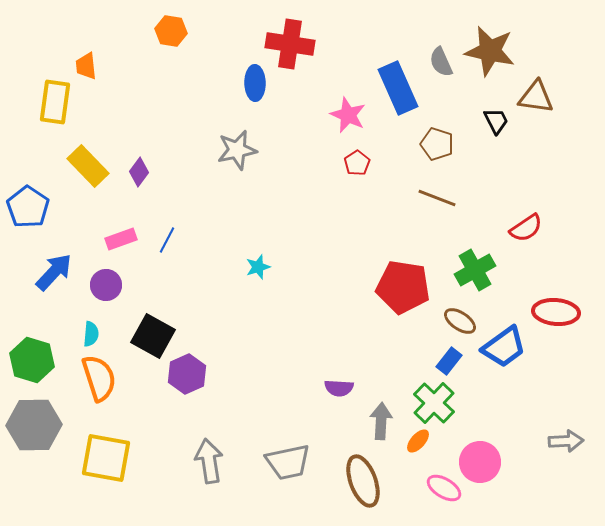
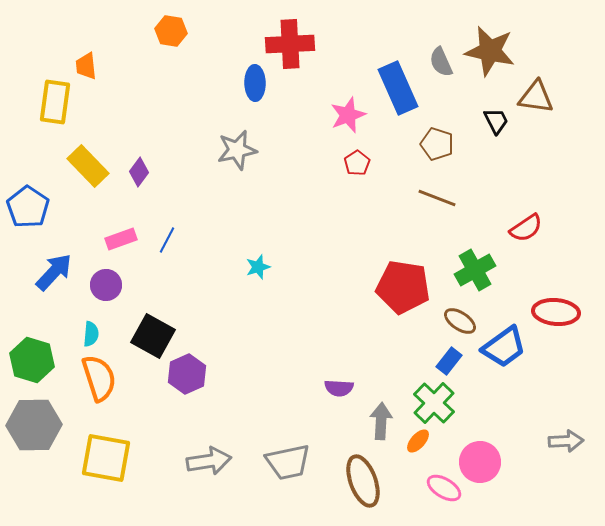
red cross at (290, 44): rotated 12 degrees counterclockwise
pink star at (348, 115): rotated 27 degrees clockwise
gray arrow at (209, 461): rotated 90 degrees clockwise
